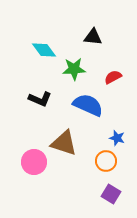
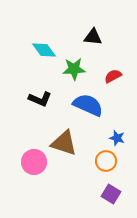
red semicircle: moved 1 px up
